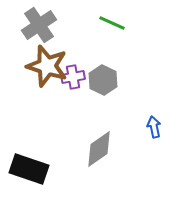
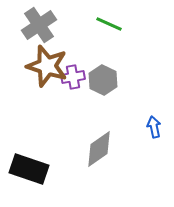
green line: moved 3 px left, 1 px down
